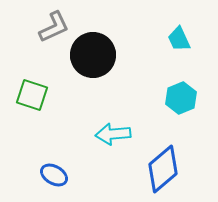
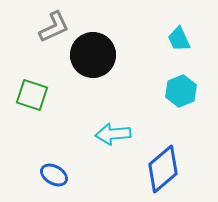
cyan hexagon: moved 7 px up
